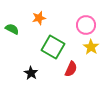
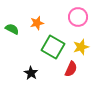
orange star: moved 2 px left, 5 px down
pink circle: moved 8 px left, 8 px up
yellow star: moved 10 px left; rotated 21 degrees clockwise
